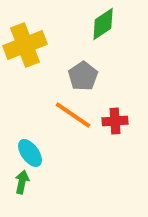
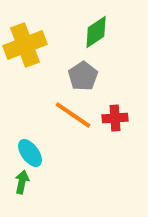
green diamond: moved 7 px left, 8 px down
red cross: moved 3 px up
